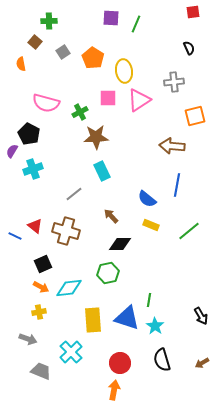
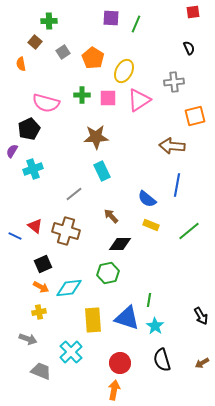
yellow ellipse at (124, 71): rotated 35 degrees clockwise
green cross at (80, 112): moved 2 px right, 17 px up; rotated 28 degrees clockwise
black pentagon at (29, 134): moved 5 px up; rotated 20 degrees clockwise
